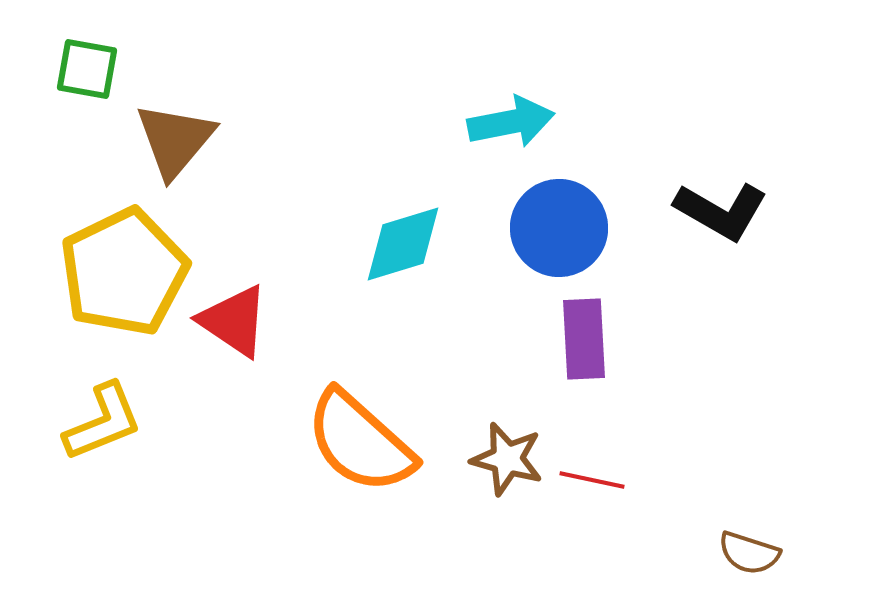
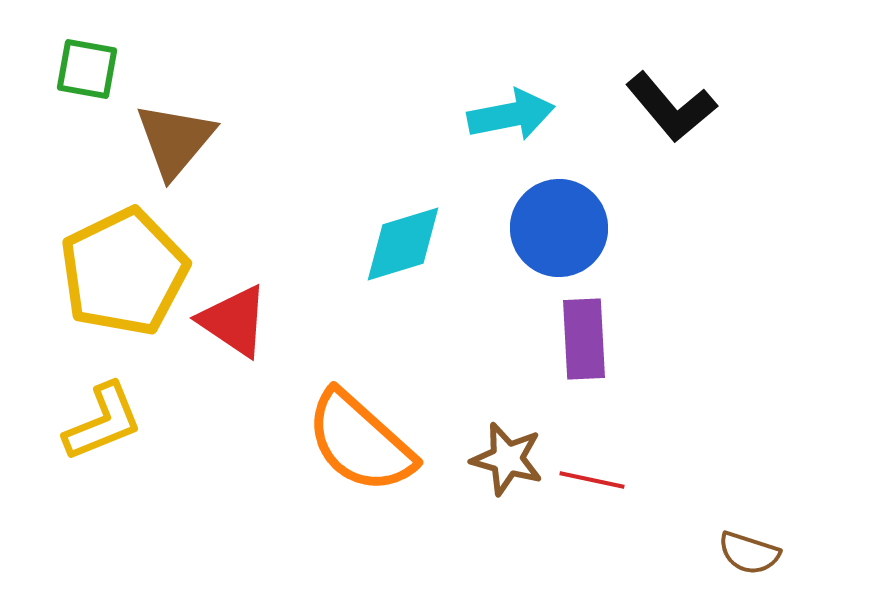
cyan arrow: moved 7 px up
black L-shape: moved 50 px left, 104 px up; rotated 20 degrees clockwise
